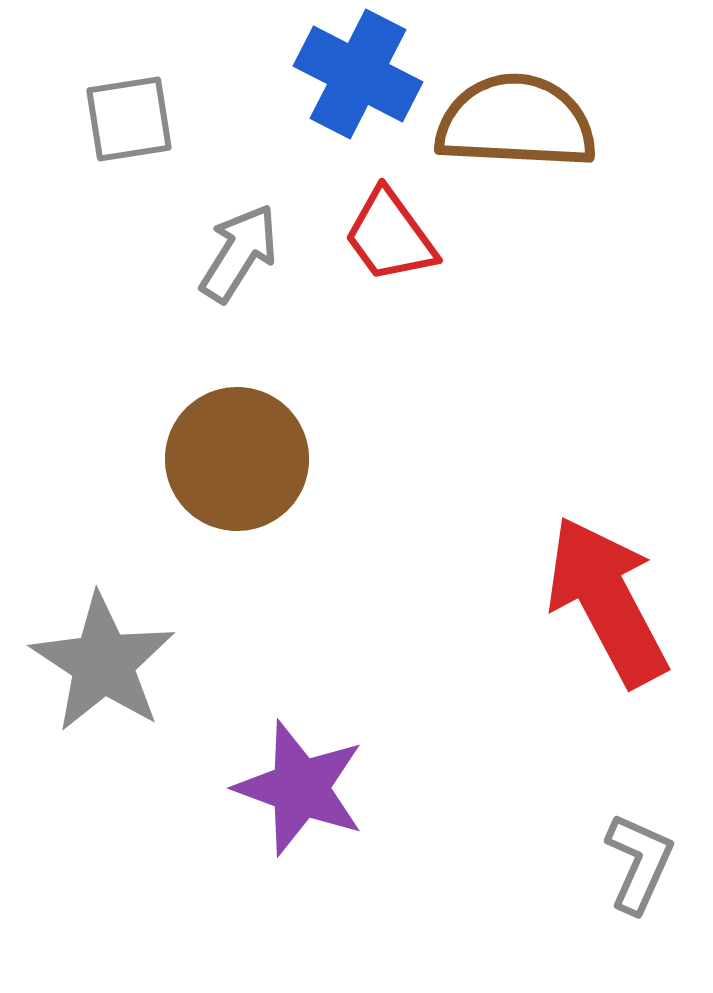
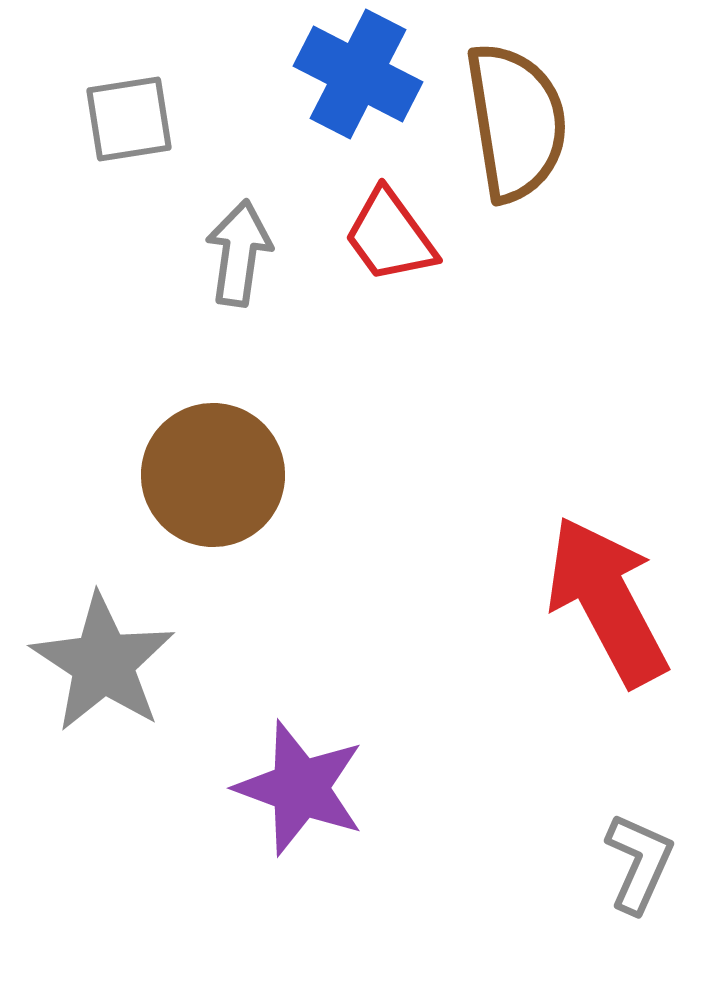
brown semicircle: rotated 78 degrees clockwise
gray arrow: rotated 24 degrees counterclockwise
brown circle: moved 24 px left, 16 px down
